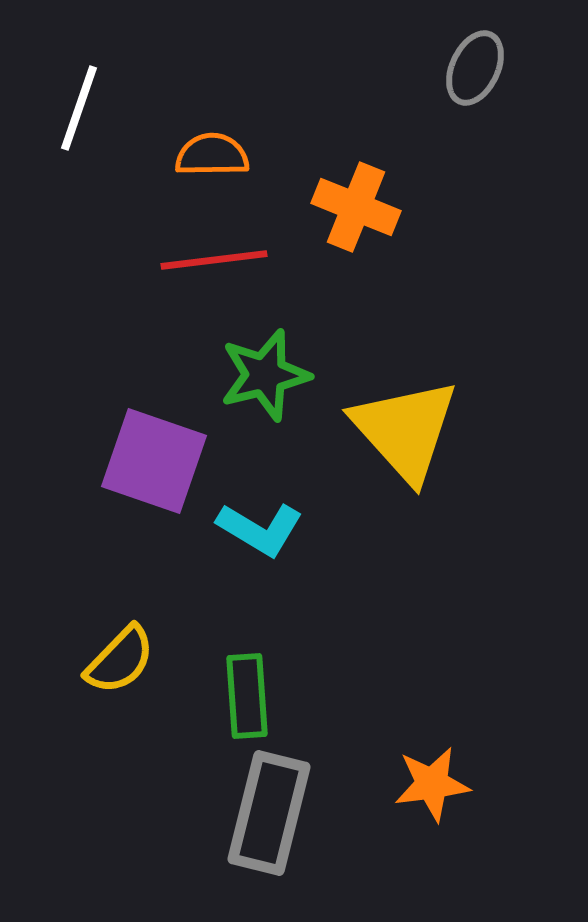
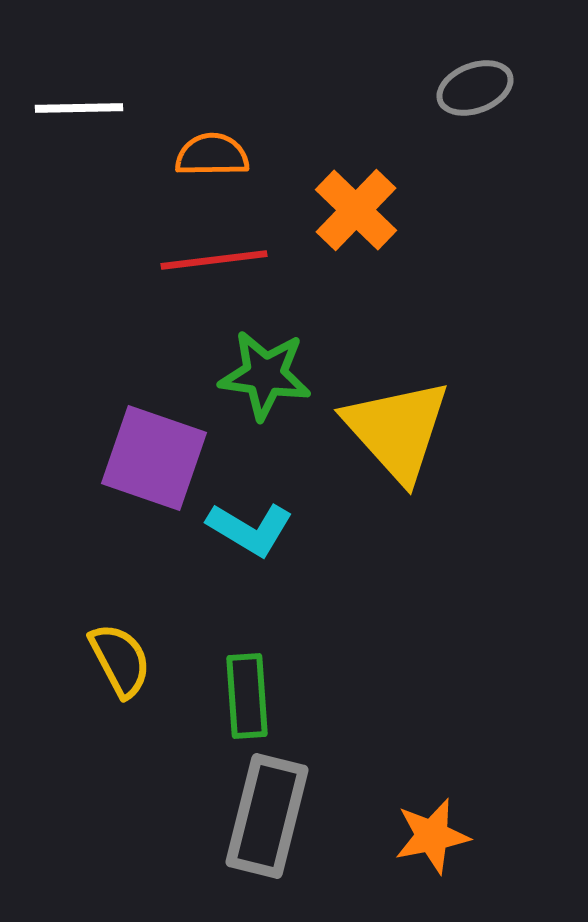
gray ellipse: moved 20 px down; rotated 44 degrees clockwise
white line: rotated 70 degrees clockwise
orange cross: moved 3 px down; rotated 22 degrees clockwise
green star: rotated 22 degrees clockwise
yellow triangle: moved 8 px left
purple square: moved 3 px up
cyan L-shape: moved 10 px left
yellow semicircle: rotated 72 degrees counterclockwise
orange star: moved 52 px down; rotated 4 degrees counterclockwise
gray rectangle: moved 2 px left, 3 px down
